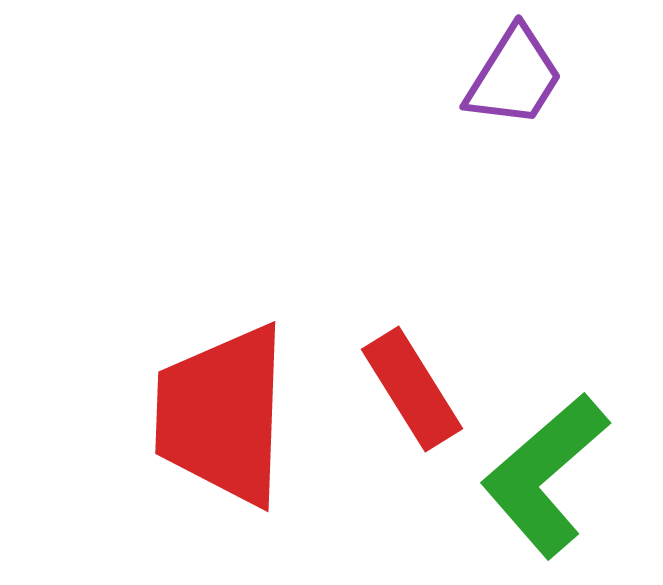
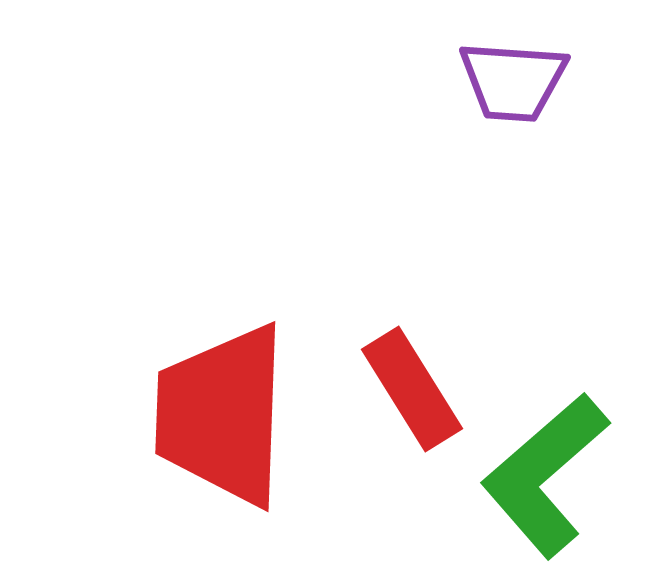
purple trapezoid: moved 1 px left, 4 px down; rotated 62 degrees clockwise
